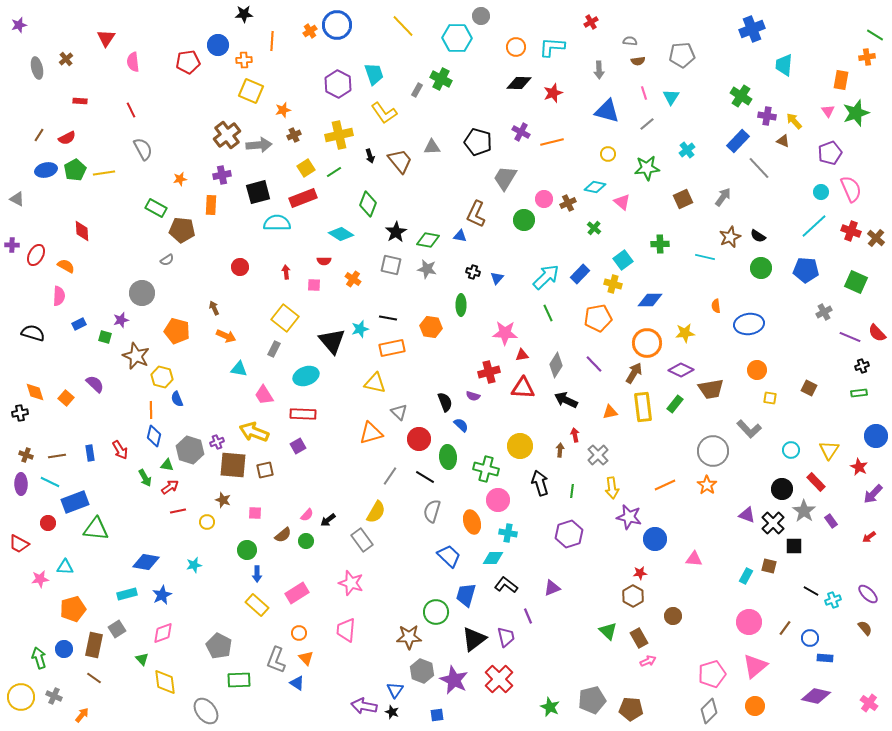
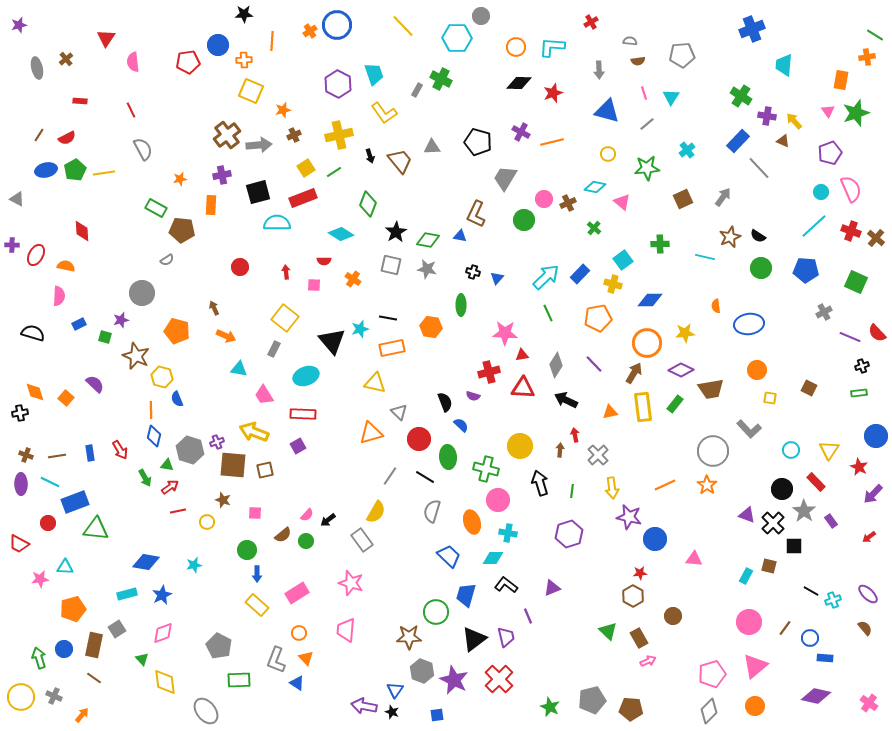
orange semicircle at (66, 266): rotated 18 degrees counterclockwise
